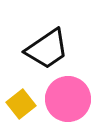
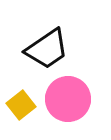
yellow square: moved 1 px down
